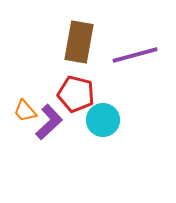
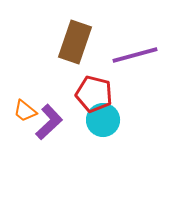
brown rectangle: moved 4 px left; rotated 9 degrees clockwise
red pentagon: moved 18 px right
orange trapezoid: rotated 10 degrees counterclockwise
